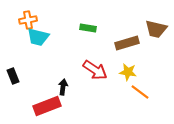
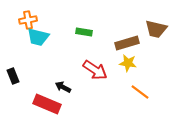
green rectangle: moved 4 px left, 4 px down
yellow star: moved 9 px up
black arrow: rotated 70 degrees counterclockwise
red rectangle: moved 2 px up; rotated 44 degrees clockwise
